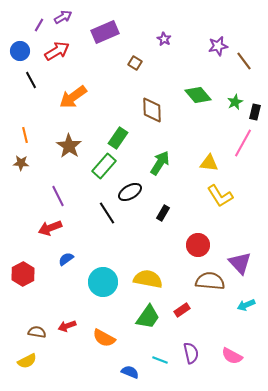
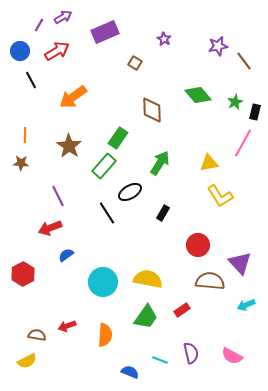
orange line at (25, 135): rotated 14 degrees clockwise
yellow triangle at (209, 163): rotated 18 degrees counterclockwise
blue semicircle at (66, 259): moved 4 px up
green trapezoid at (148, 317): moved 2 px left
brown semicircle at (37, 332): moved 3 px down
orange semicircle at (104, 338): moved 1 px right, 3 px up; rotated 115 degrees counterclockwise
